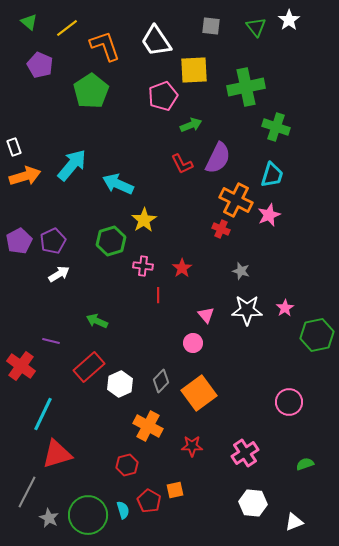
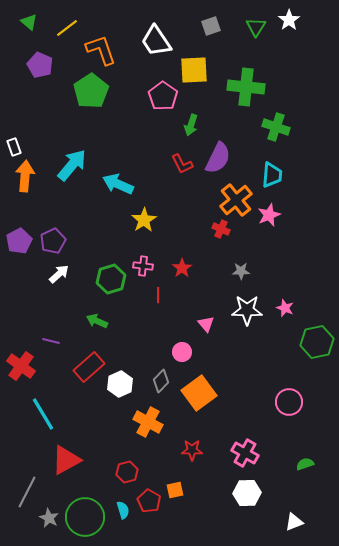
gray square at (211, 26): rotated 24 degrees counterclockwise
green triangle at (256, 27): rotated 10 degrees clockwise
orange L-shape at (105, 46): moved 4 px left, 4 px down
green cross at (246, 87): rotated 18 degrees clockwise
pink pentagon at (163, 96): rotated 16 degrees counterclockwise
green arrow at (191, 125): rotated 130 degrees clockwise
cyan trapezoid at (272, 175): rotated 12 degrees counterclockwise
orange arrow at (25, 176): rotated 68 degrees counterclockwise
orange cross at (236, 200): rotated 24 degrees clockwise
green hexagon at (111, 241): moved 38 px down
gray star at (241, 271): rotated 18 degrees counterclockwise
white arrow at (59, 274): rotated 10 degrees counterclockwise
pink star at (285, 308): rotated 18 degrees counterclockwise
pink triangle at (206, 315): moved 9 px down
green hexagon at (317, 335): moved 7 px down
pink circle at (193, 343): moved 11 px left, 9 px down
cyan line at (43, 414): rotated 56 degrees counterclockwise
orange cross at (148, 426): moved 4 px up
red star at (192, 446): moved 4 px down
pink cross at (245, 453): rotated 28 degrees counterclockwise
red triangle at (57, 454): moved 9 px right, 6 px down; rotated 12 degrees counterclockwise
red hexagon at (127, 465): moved 7 px down
white hexagon at (253, 503): moved 6 px left, 10 px up; rotated 8 degrees counterclockwise
green circle at (88, 515): moved 3 px left, 2 px down
